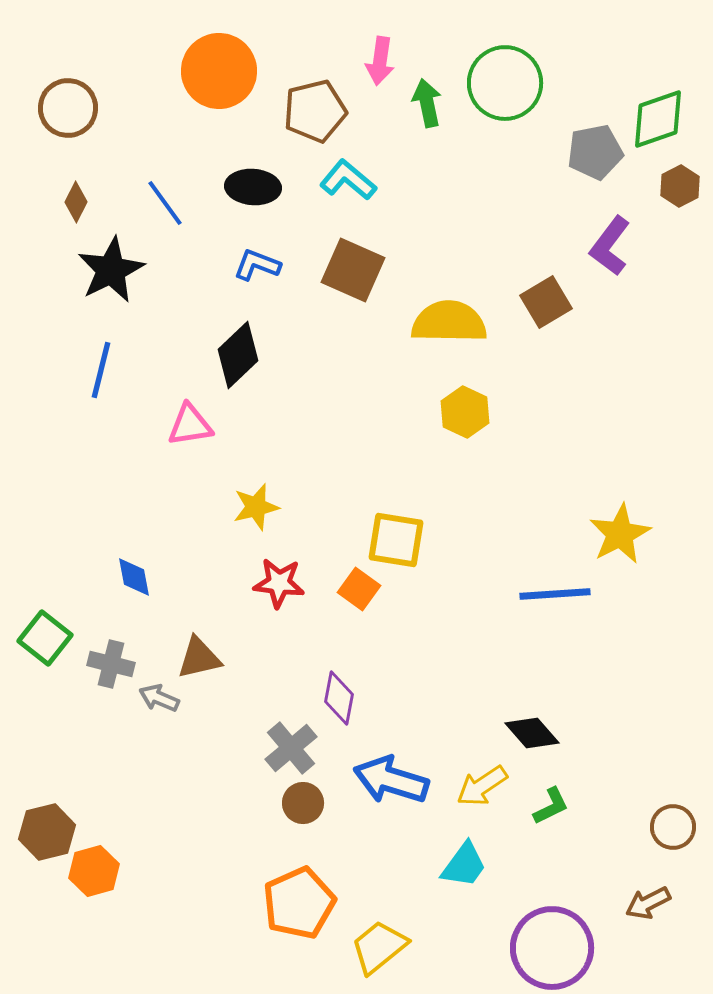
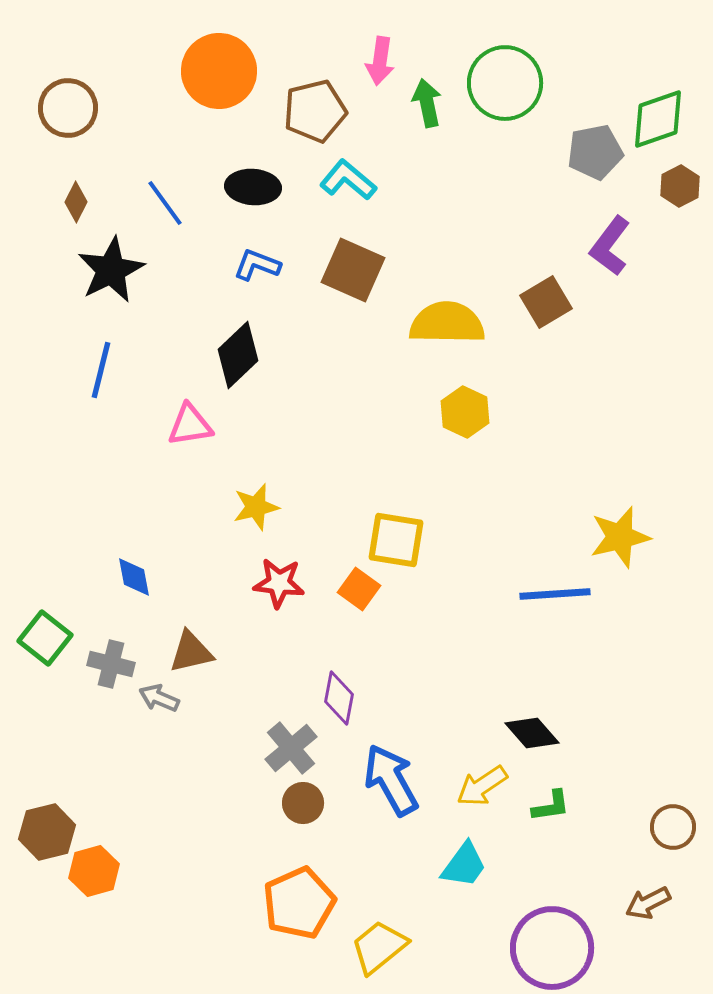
yellow semicircle at (449, 322): moved 2 px left, 1 px down
yellow star at (620, 534): moved 3 px down; rotated 14 degrees clockwise
brown triangle at (199, 658): moved 8 px left, 6 px up
blue arrow at (391, 780): rotated 44 degrees clockwise
green L-shape at (551, 806): rotated 18 degrees clockwise
